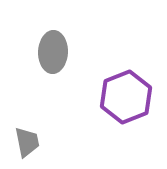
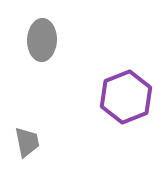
gray ellipse: moved 11 px left, 12 px up
